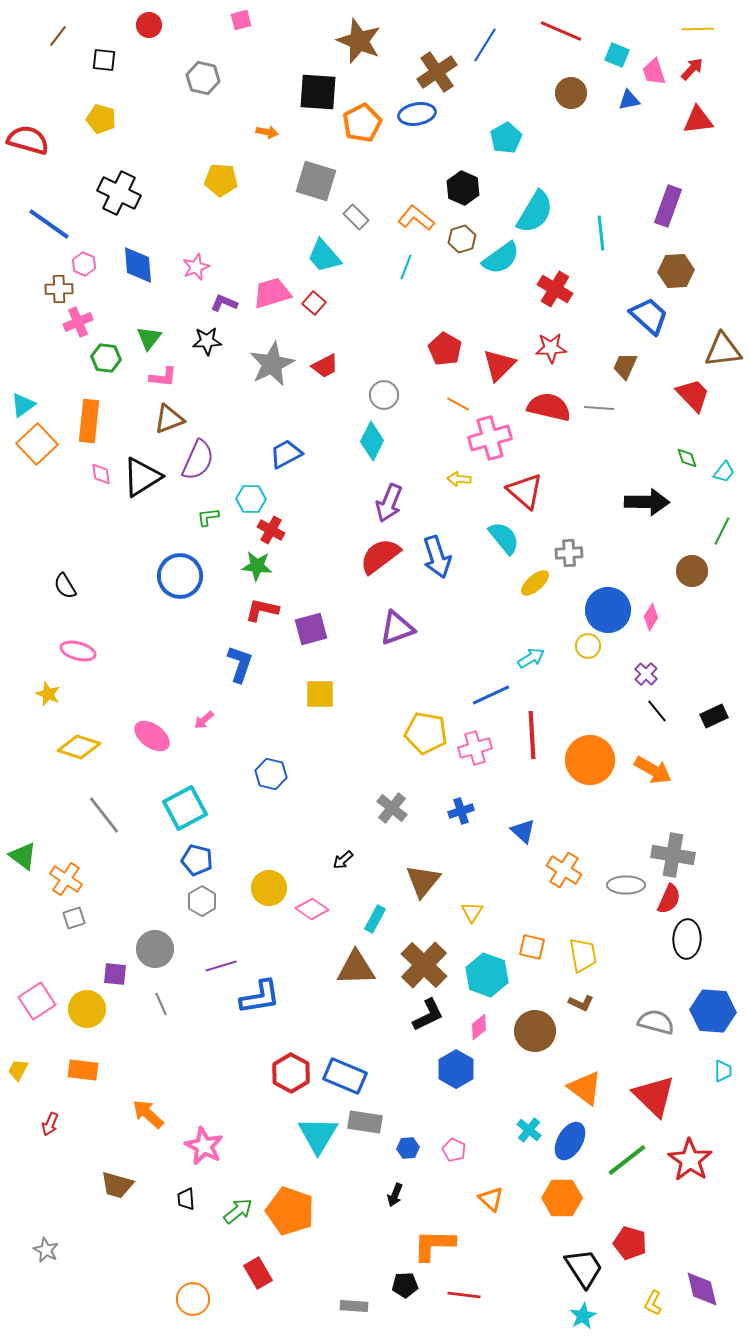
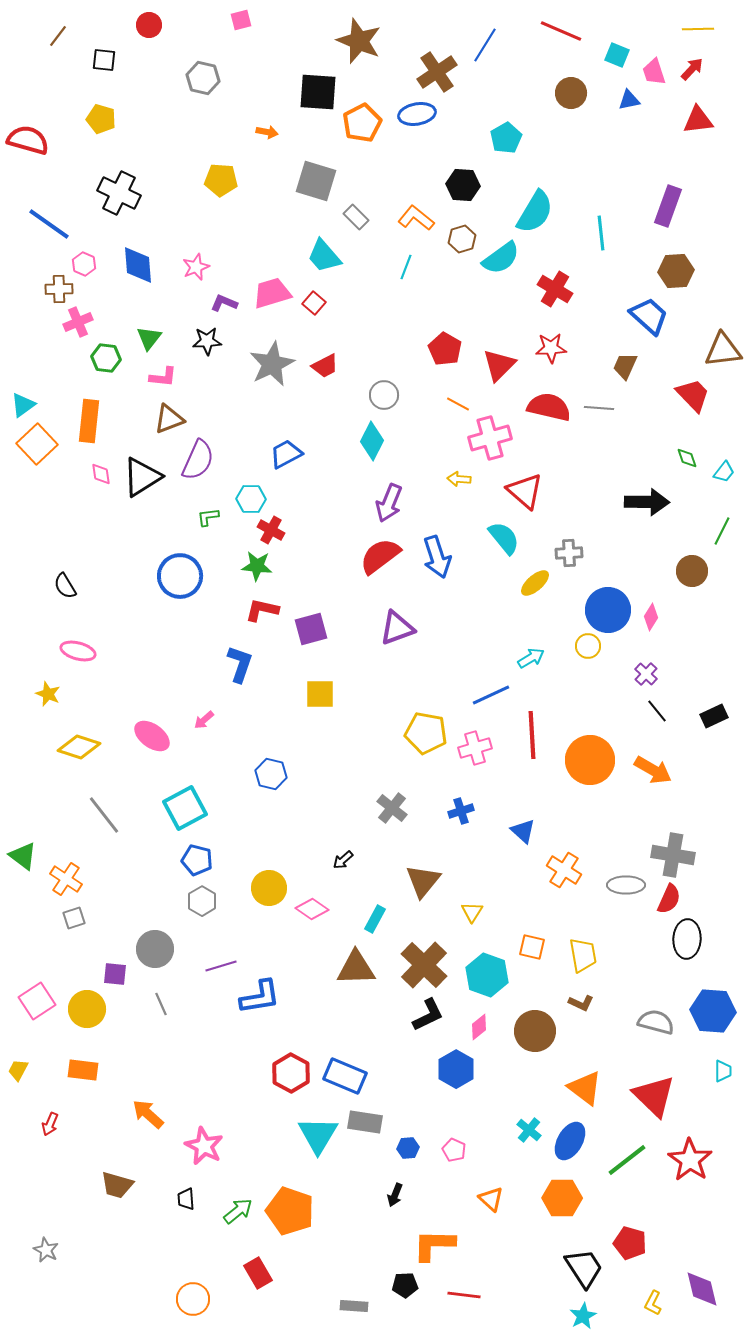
black hexagon at (463, 188): moved 3 px up; rotated 20 degrees counterclockwise
